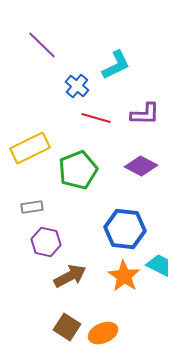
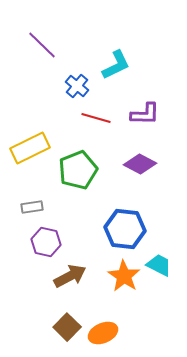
purple diamond: moved 1 px left, 2 px up
brown square: rotated 12 degrees clockwise
